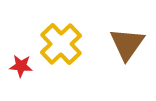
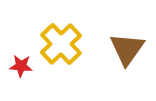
brown triangle: moved 5 px down
